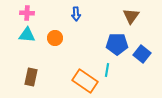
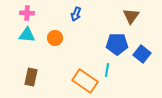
blue arrow: rotated 24 degrees clockwise
